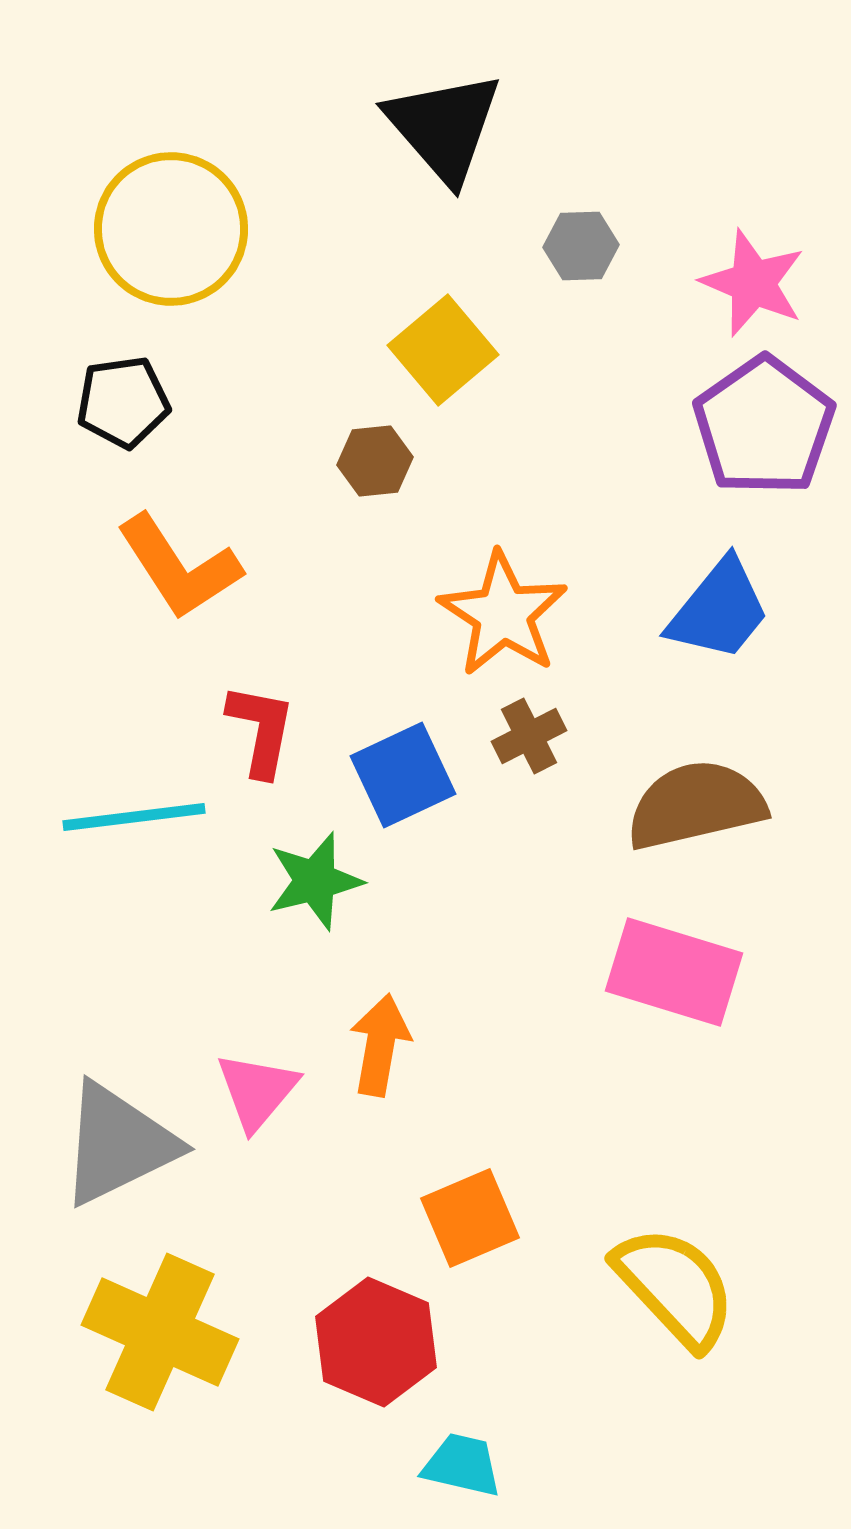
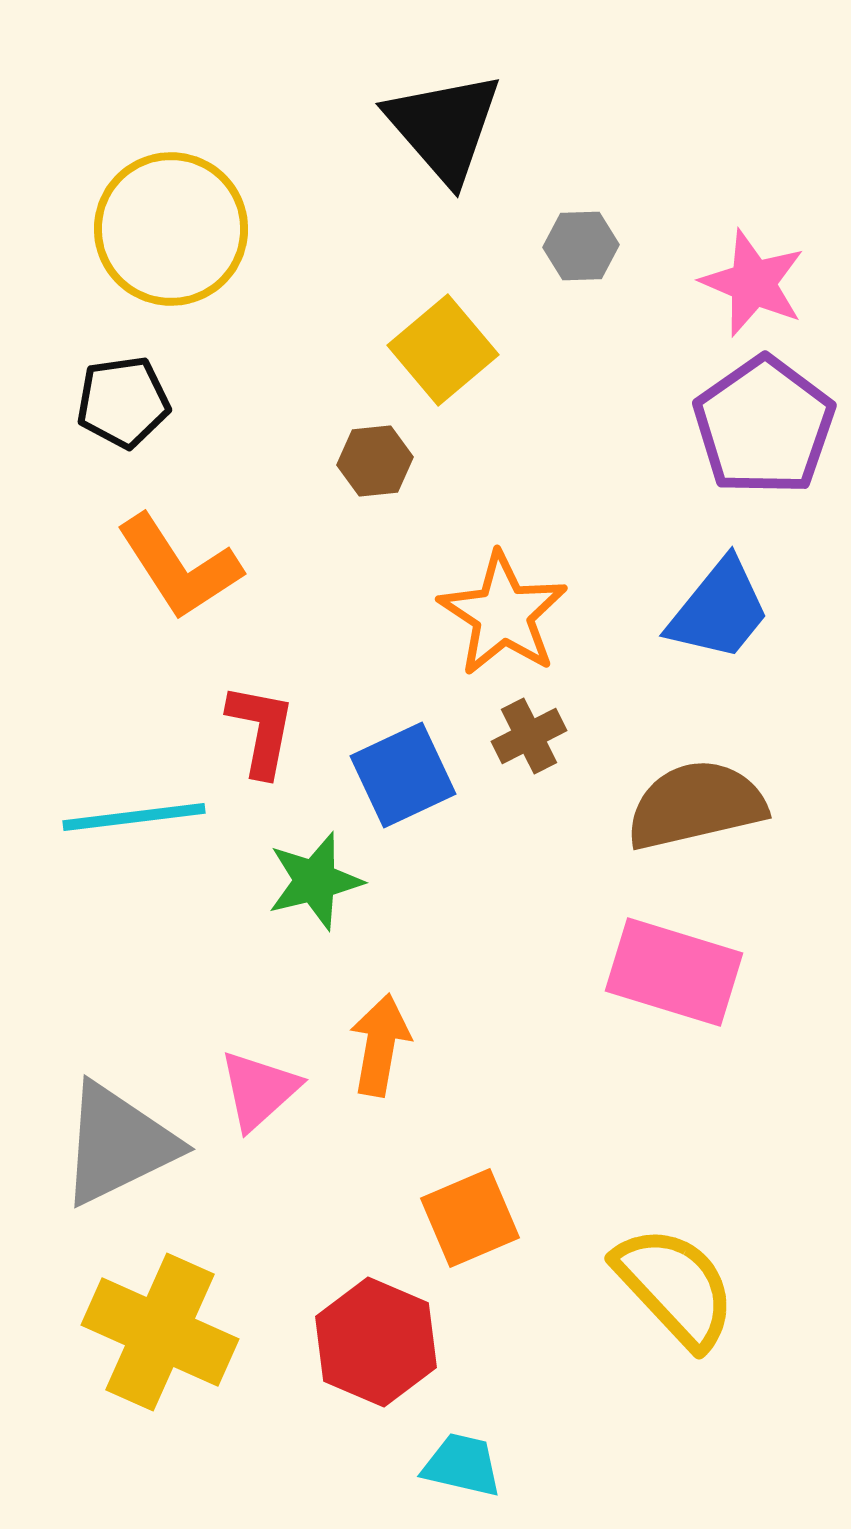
pink triangle: moved 2 px right, 1 px up; rotated 8 degrees clockwise
